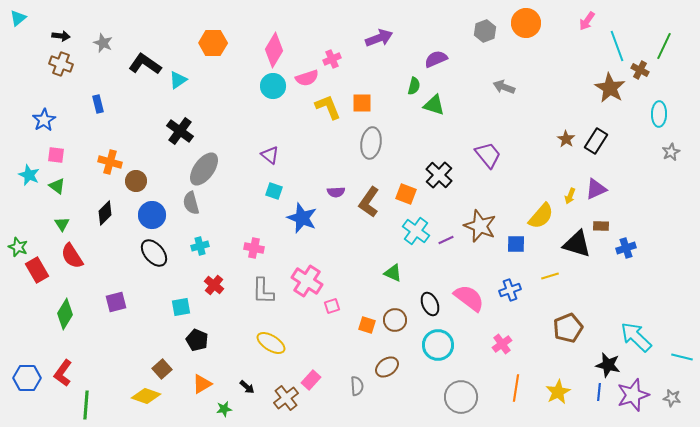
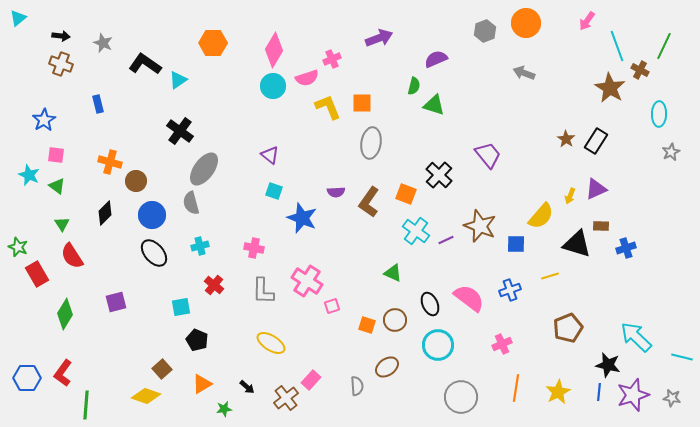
gray arrow at (504, 87): moved 20 px right, 14 px up
red rectangle at (37, 270): moved 4 px down
pink cross at (502, 344): rotated 12 degrees clockwise
